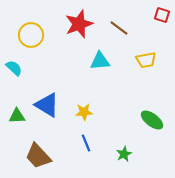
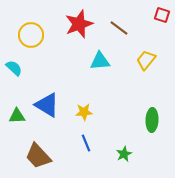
yellow trapezoid: rotated 140 degrees clockwise
green ellipse: rotated 55 degrees clockwise
